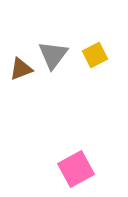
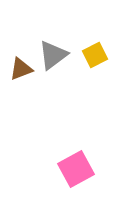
gray triangle: rotated 16 degrees clockwise
